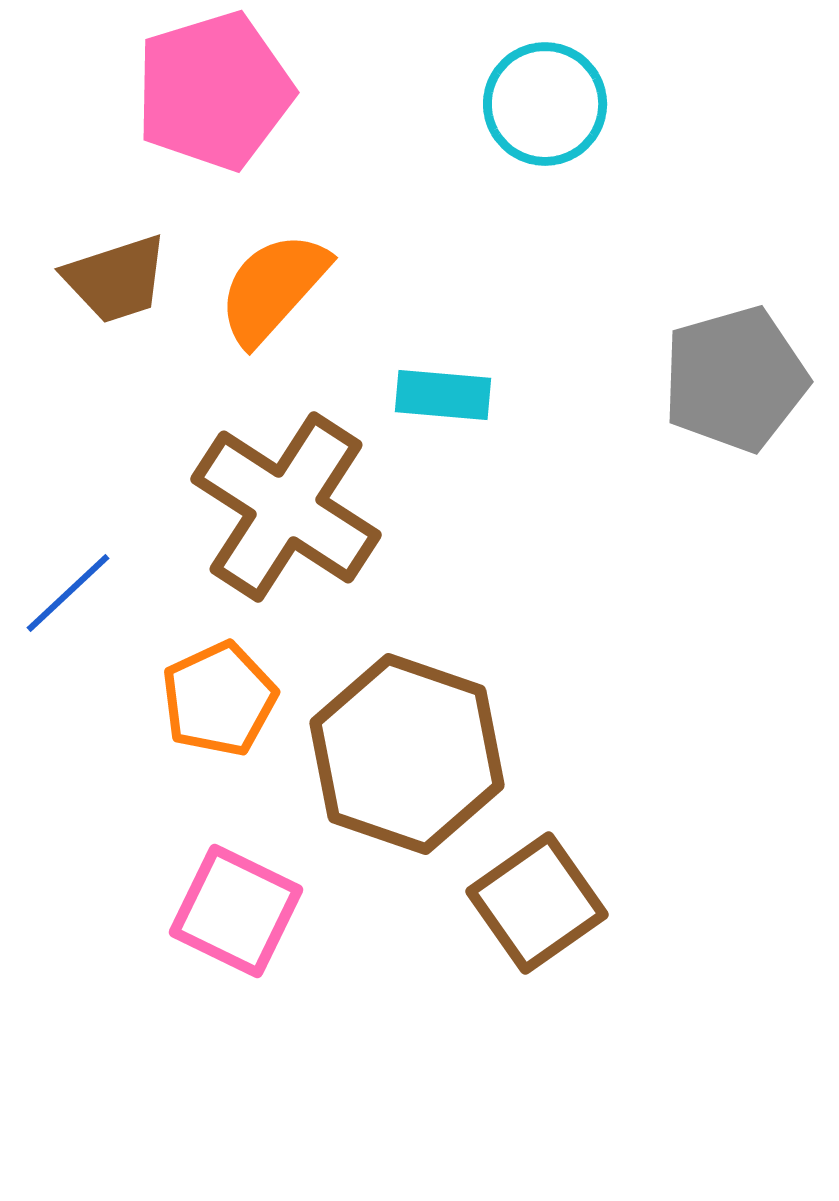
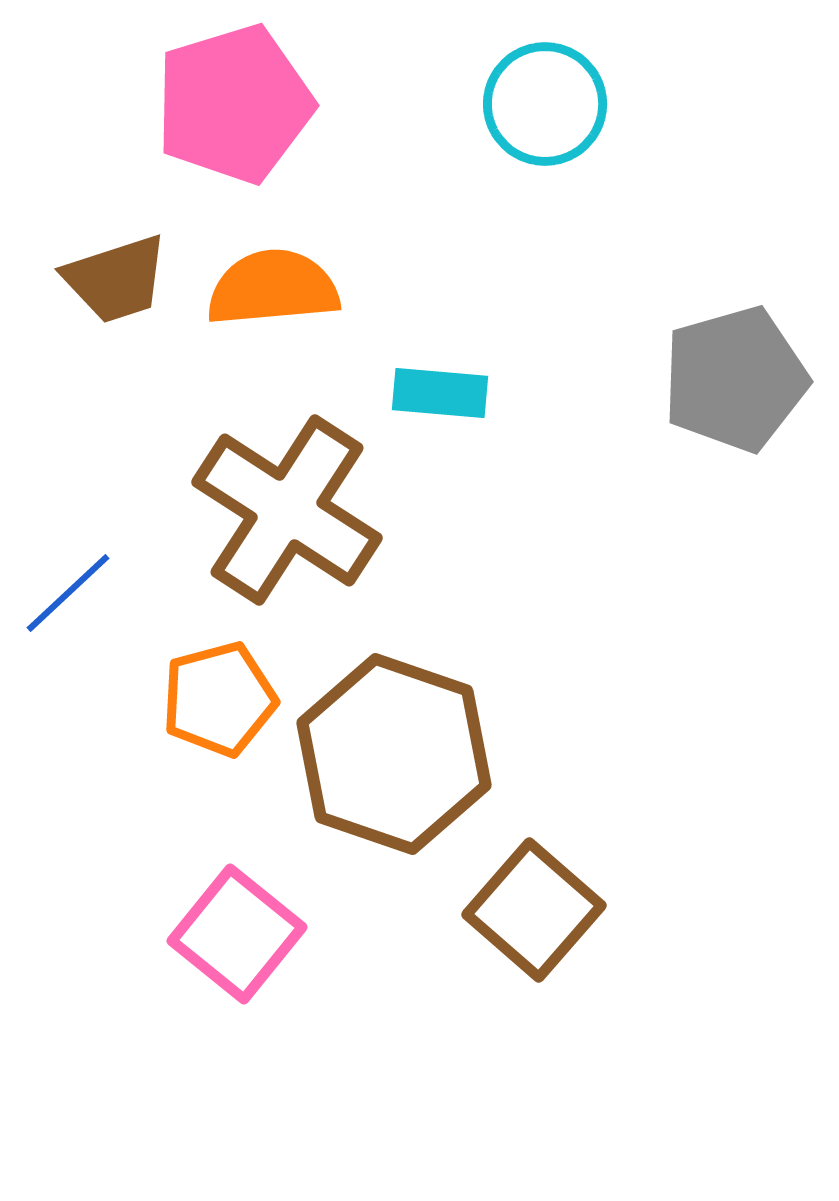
pink pentagon: moved 20 px right, 13 px down
orange semicircle: rotated 43 degrees clockwise
cyan rectangle: moved 3 px left, 2 px up
brown cross: moved 1 px right, 3 px down
orange pentagon: rotated 10 degrees clockwise
brown hexagon: moved 13 px left
brown square: moved 3 px left, 7 px down; rotated 14 degrees counterclockwise
pink square: moved 1 px right, 23 px down; rotated 13 degrees clockwise
